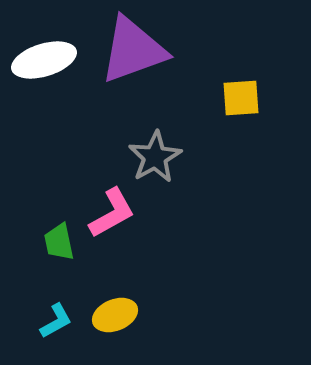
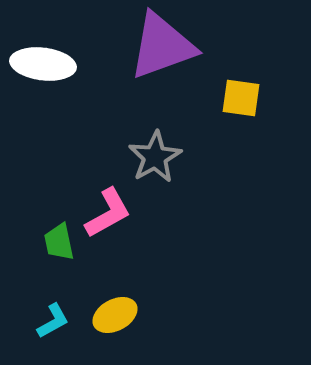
purple triangle: moved 29 px right, 4 px up
white ellipse: moved 1 px left, 4 px down; rotated 24 degrees clockwise
yellow square: rotated 12 degrees clockwise
pink L-shape: moved 4 px left
yellow ellipse: rotated 6 degrees counterclockwise
cyan L-shape: moved 3 px left
